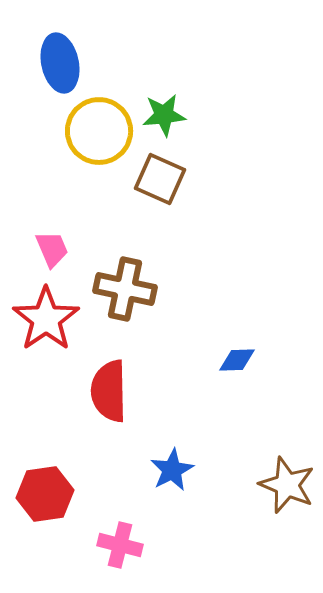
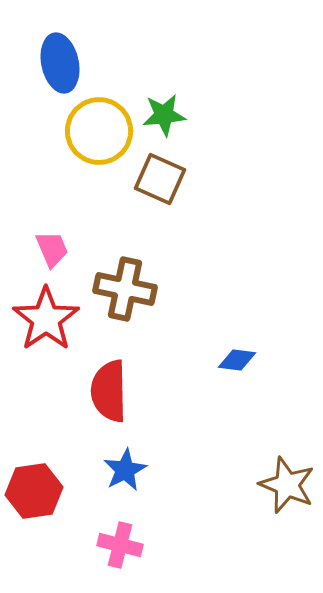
blue diamond: rotated 9 degrees clockwise
blue star: moved 47 px left
red hexagon: moved 11 px left, 3 px up
